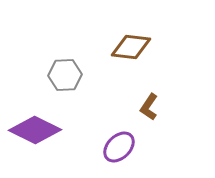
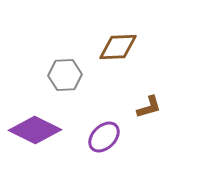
brown diamond: moved 13 px left; rotated 9 degrees counterclockwise
brown L-shape: rotated 140 degrees counterclockwise
purple ellipse: moved 15 px left, 10 px up
